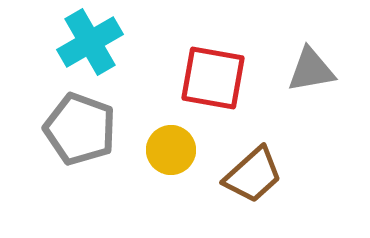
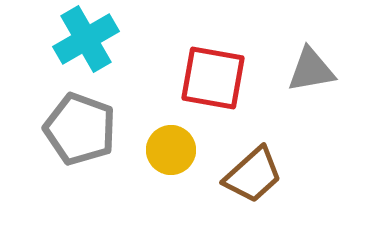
cyan cross: moved 4 px left, 3 px up
